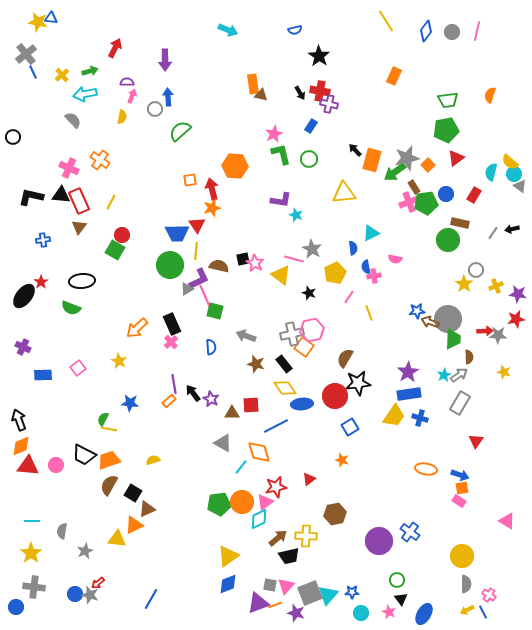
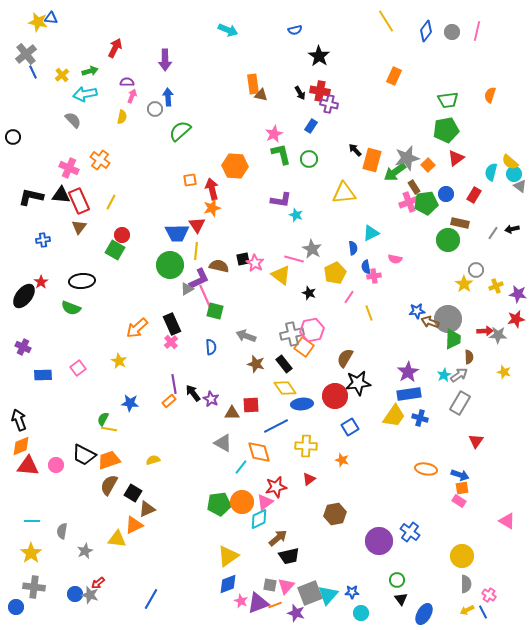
yellow cross at (306, 536): moved 90 px up
pink star at (389, 612): moved 148 px left, 11 px up
